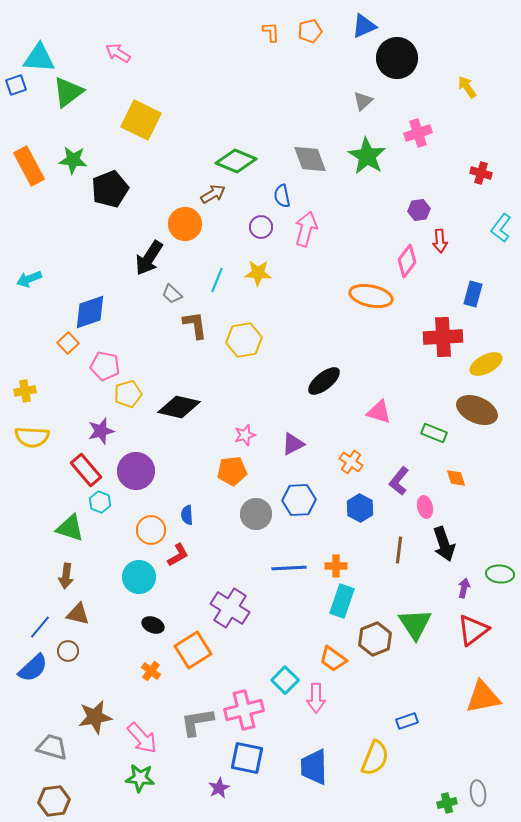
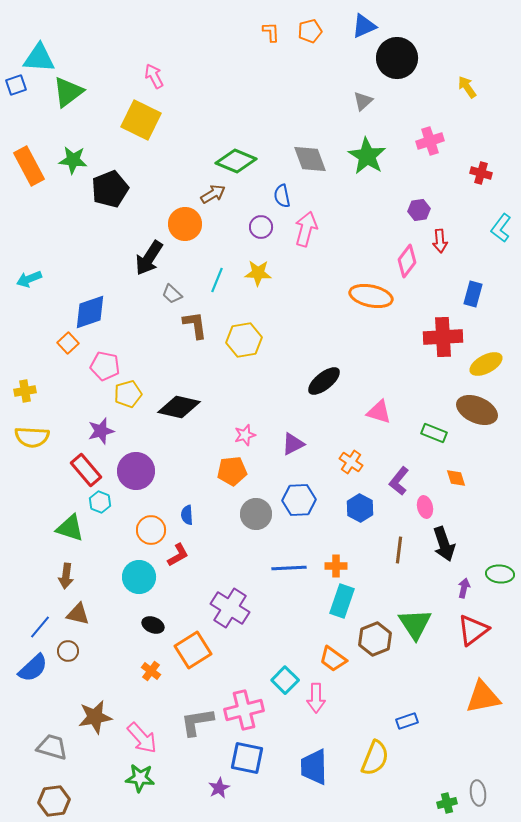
pink arrow at (118, 53): moved 36 px right, 23 px down; rotated 30 degrees clockwise
pink cross at (418, 133): moved 12 px right, 8 px down
